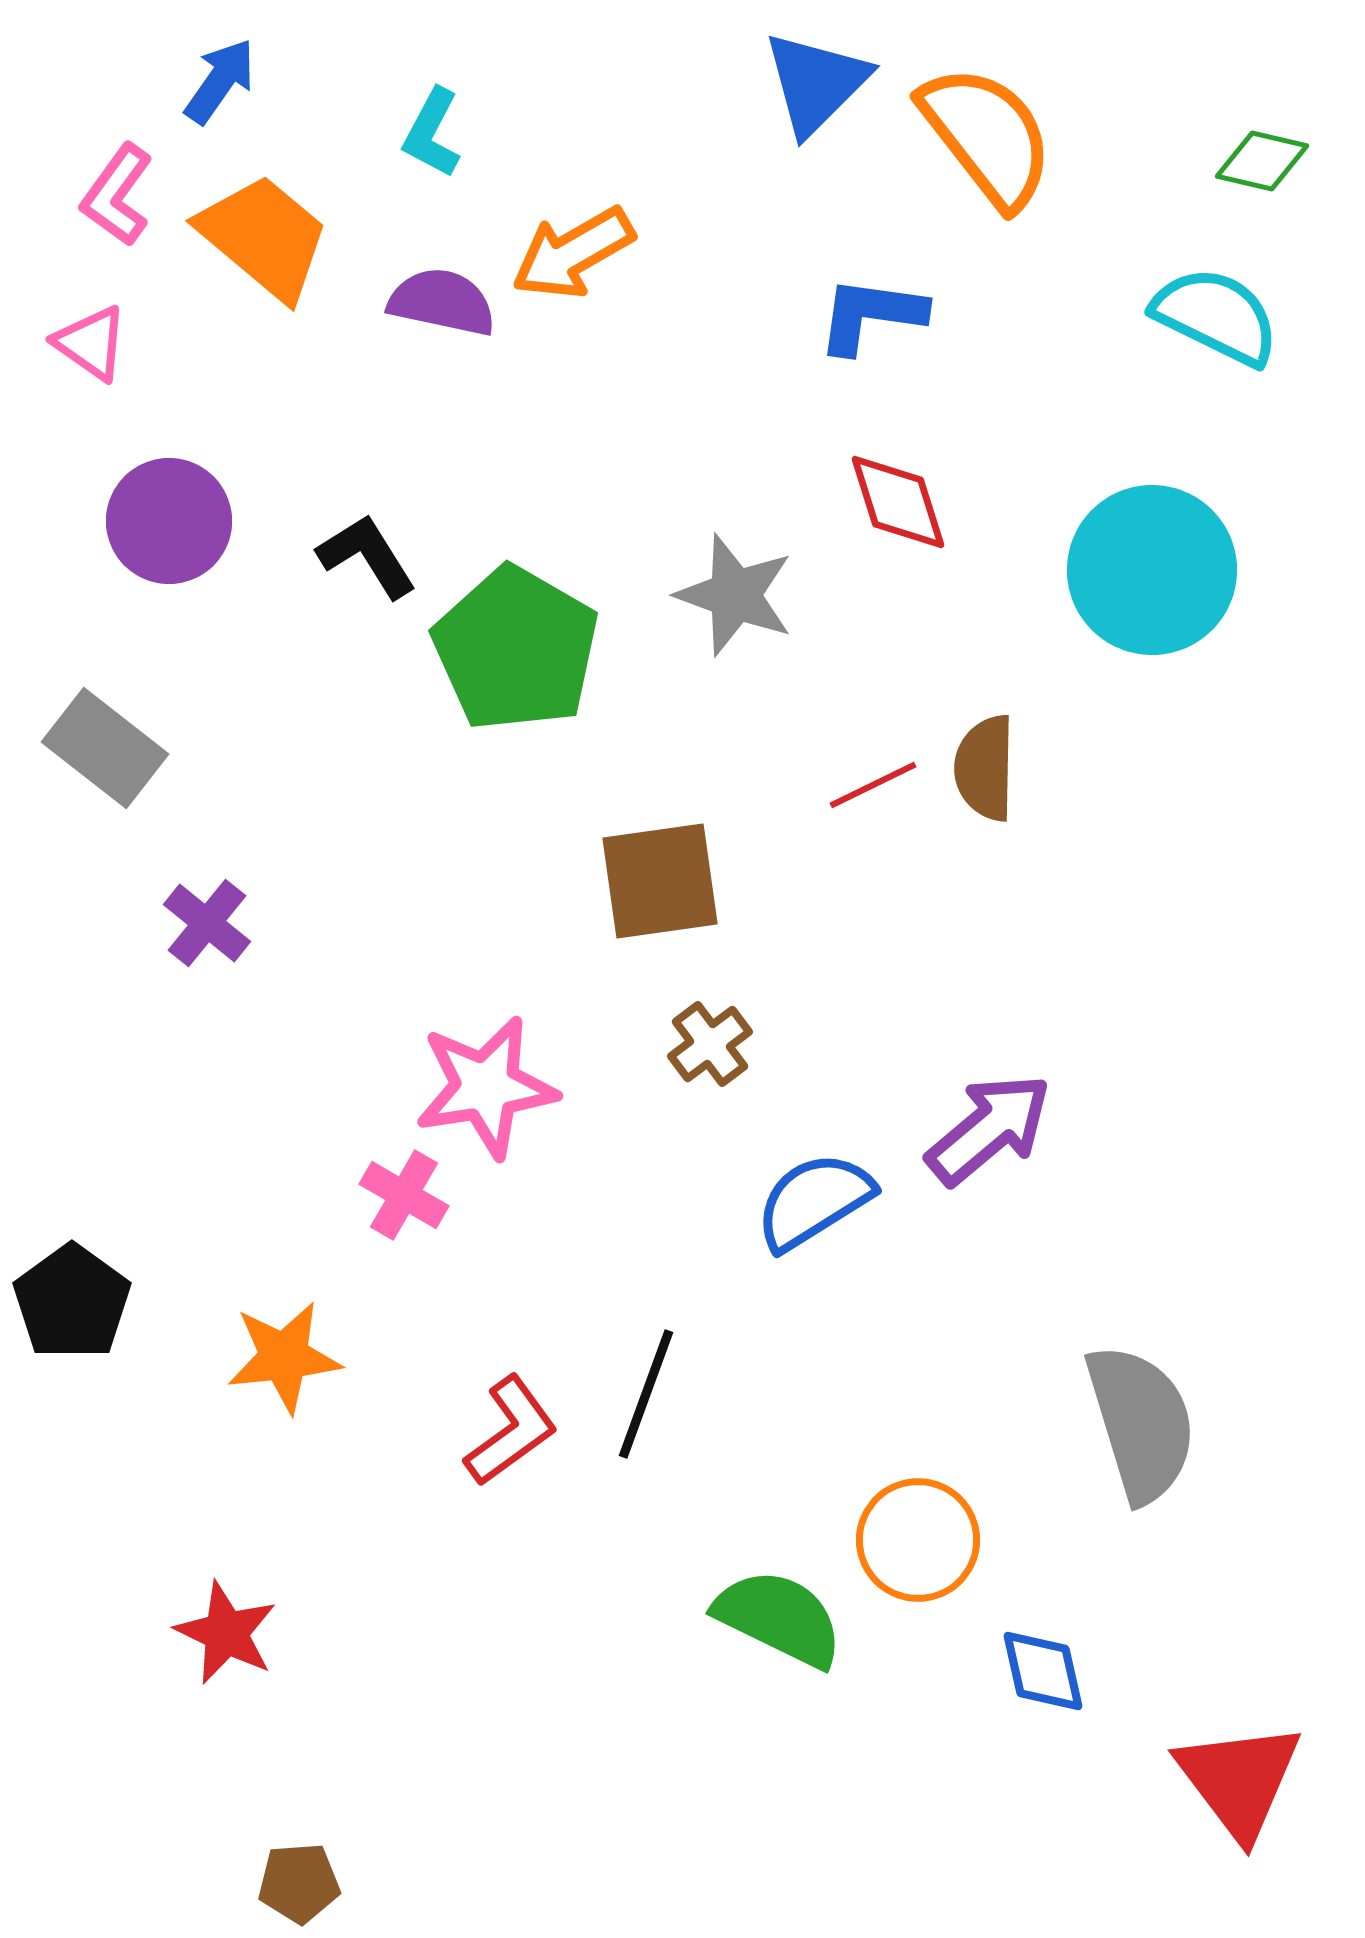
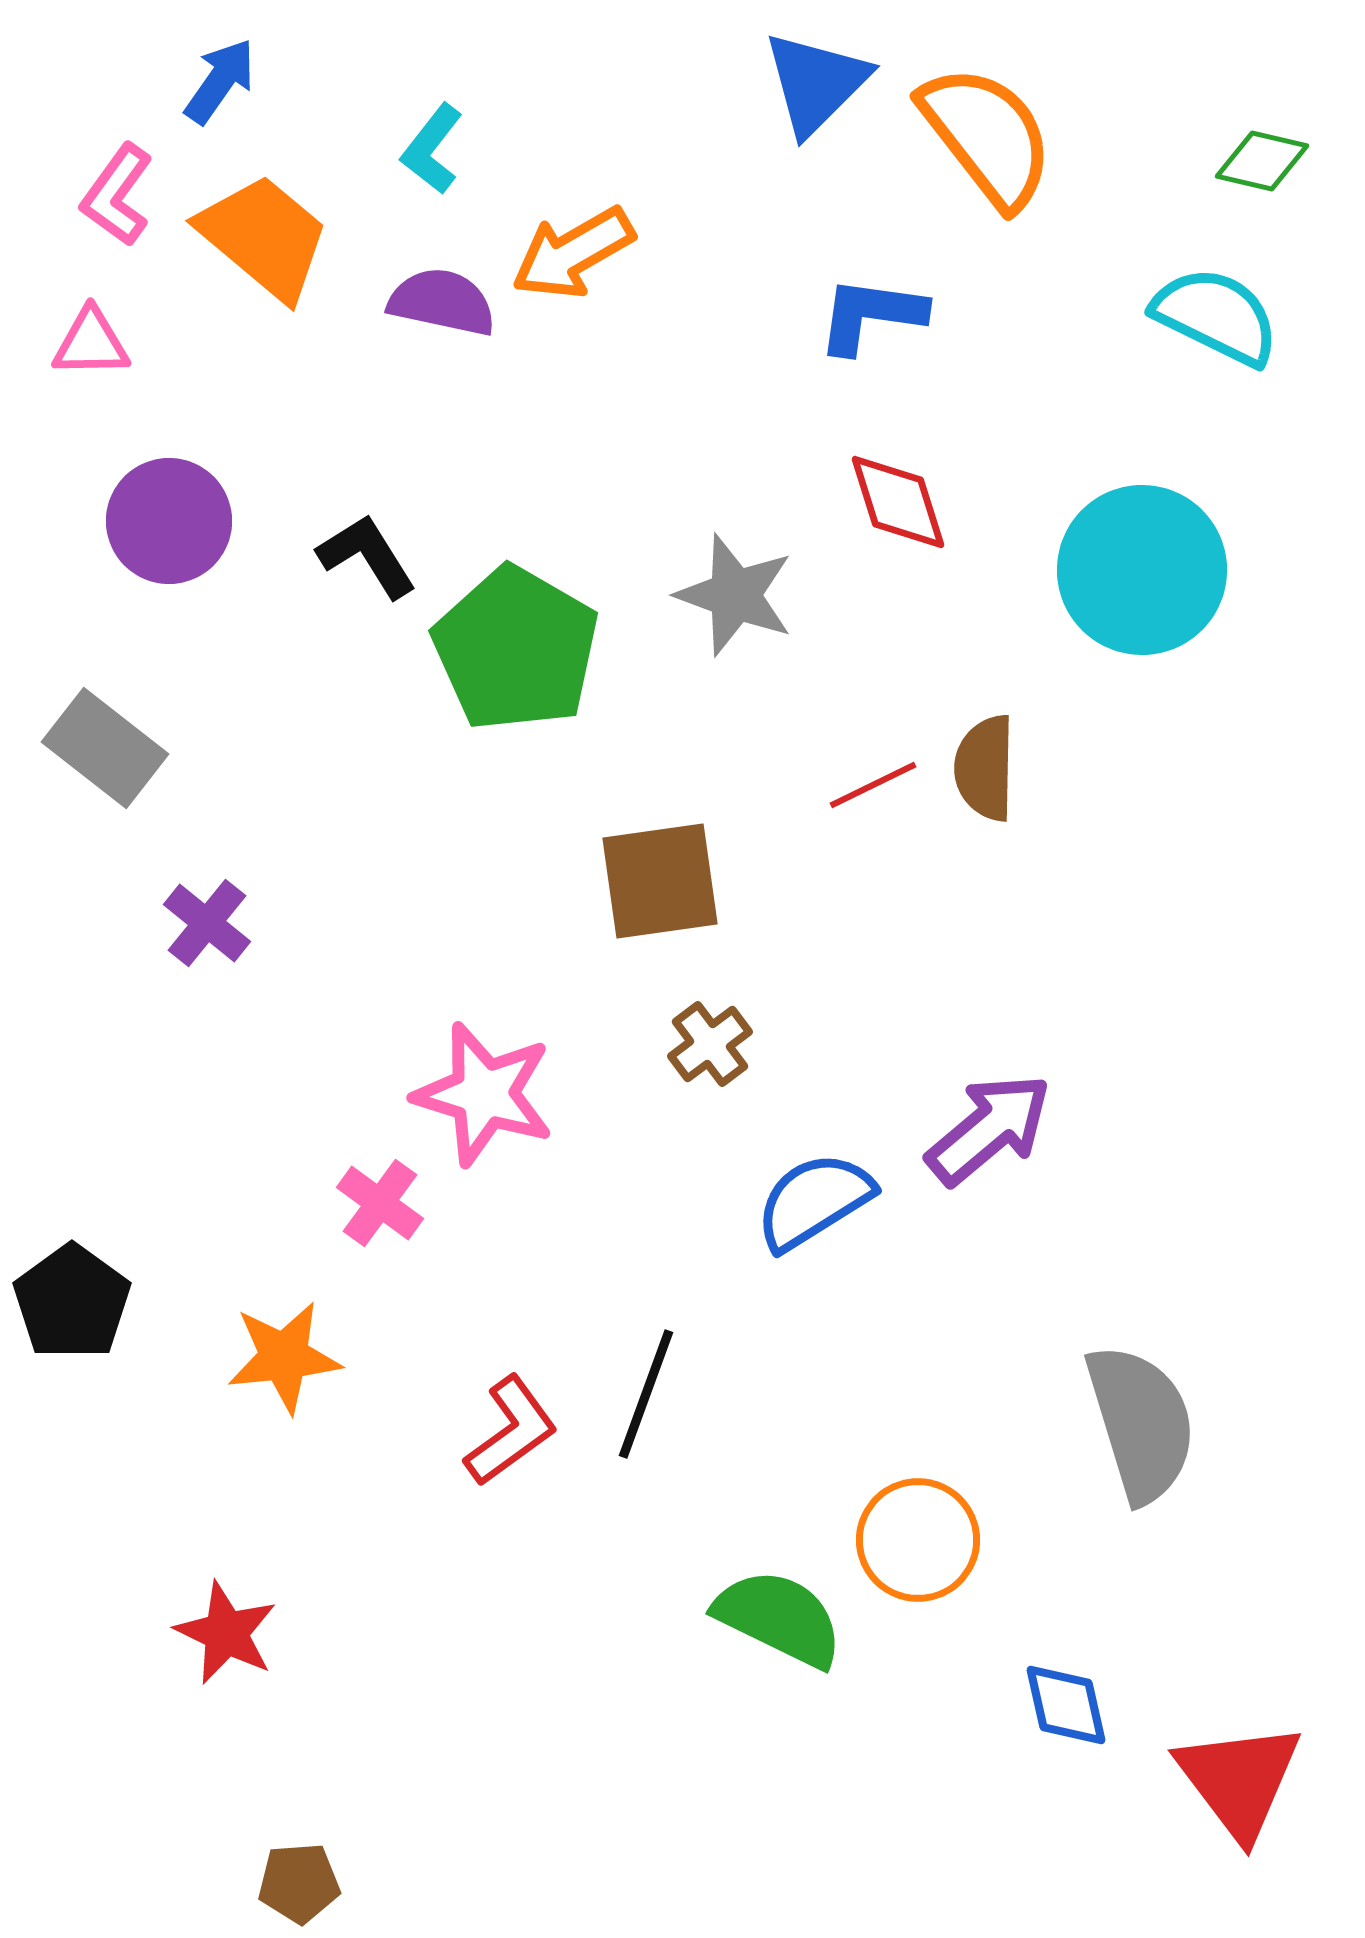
cyan L-shape: moved 16 px down; rotated 10 degrees clockwise
pink triangle: rotated 36 degrees counterclockwise
cyan circle: moved 10 px left
pink star: moved 2 px left, 7 px down; rotated 26 degrees clockwise
pink cross: moved 24 px left, 8 px down; rotated 6 degrees clockwise
blue diamond: moved 23 px right, 34 px down
